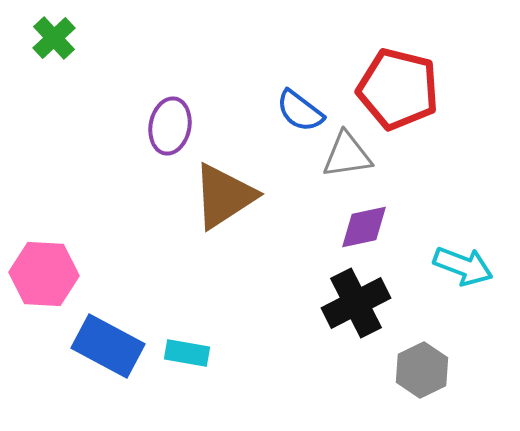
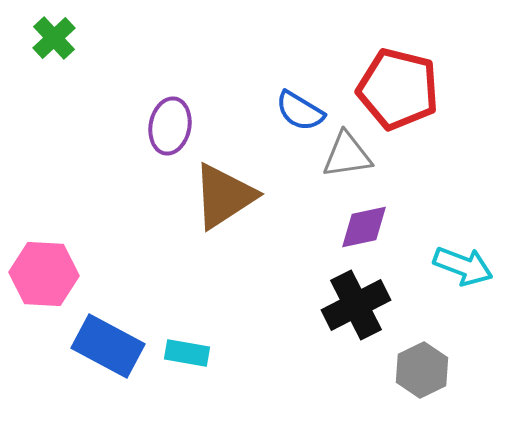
blue semicircle: rotated 6 degrees counterclockwise
black cross: moved 2 px down
